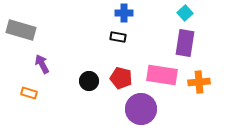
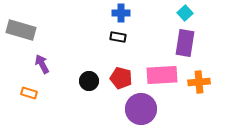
blue cross: moved 3 px left
pink rectangle: rotated 12 degrees counterclockwise
